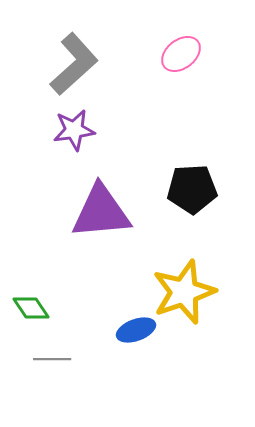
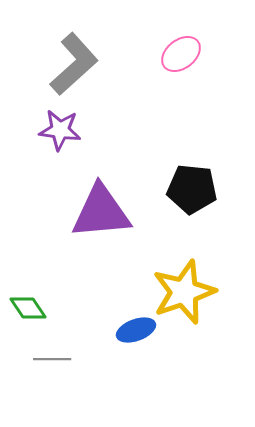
purple star: moved 14 px left; rotated 15 degrees clockwise
black pentagon: rotated 9 degrees clockwise
green diamond: moved 3 px left
